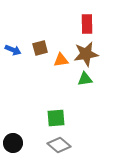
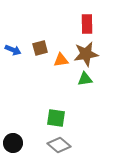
green square: rotated 12 degrees clockwise
